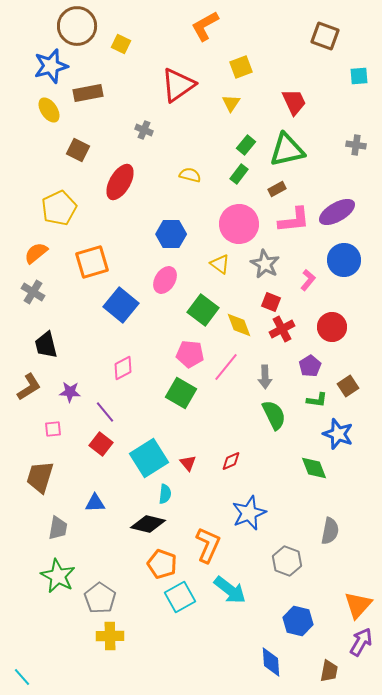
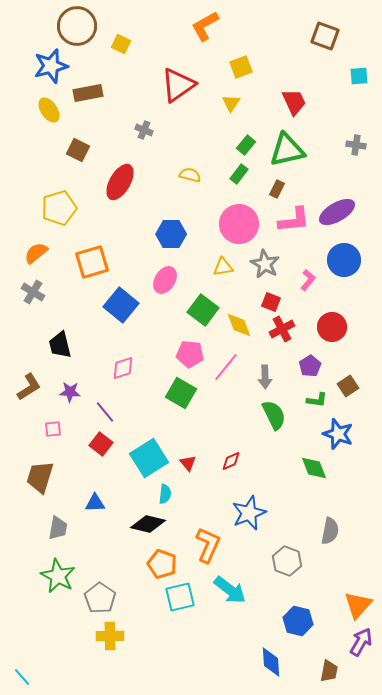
brown rectangle at (277, 189): rotated 36 degrees counterclockwise
yellow pentagon at (59, 208): rotated 8 degrees clockwise
yellow triangle at (220, 264): moved 3 px right, 3 px down; rotated 45 degrees counterclockwise
black trapezoid at (46, 345): moved 14 px right
pink diamond at (123, 368): rotated 10 degrees clockwise
cyan square at (180, 597): rotated 16 degrees clockwise
